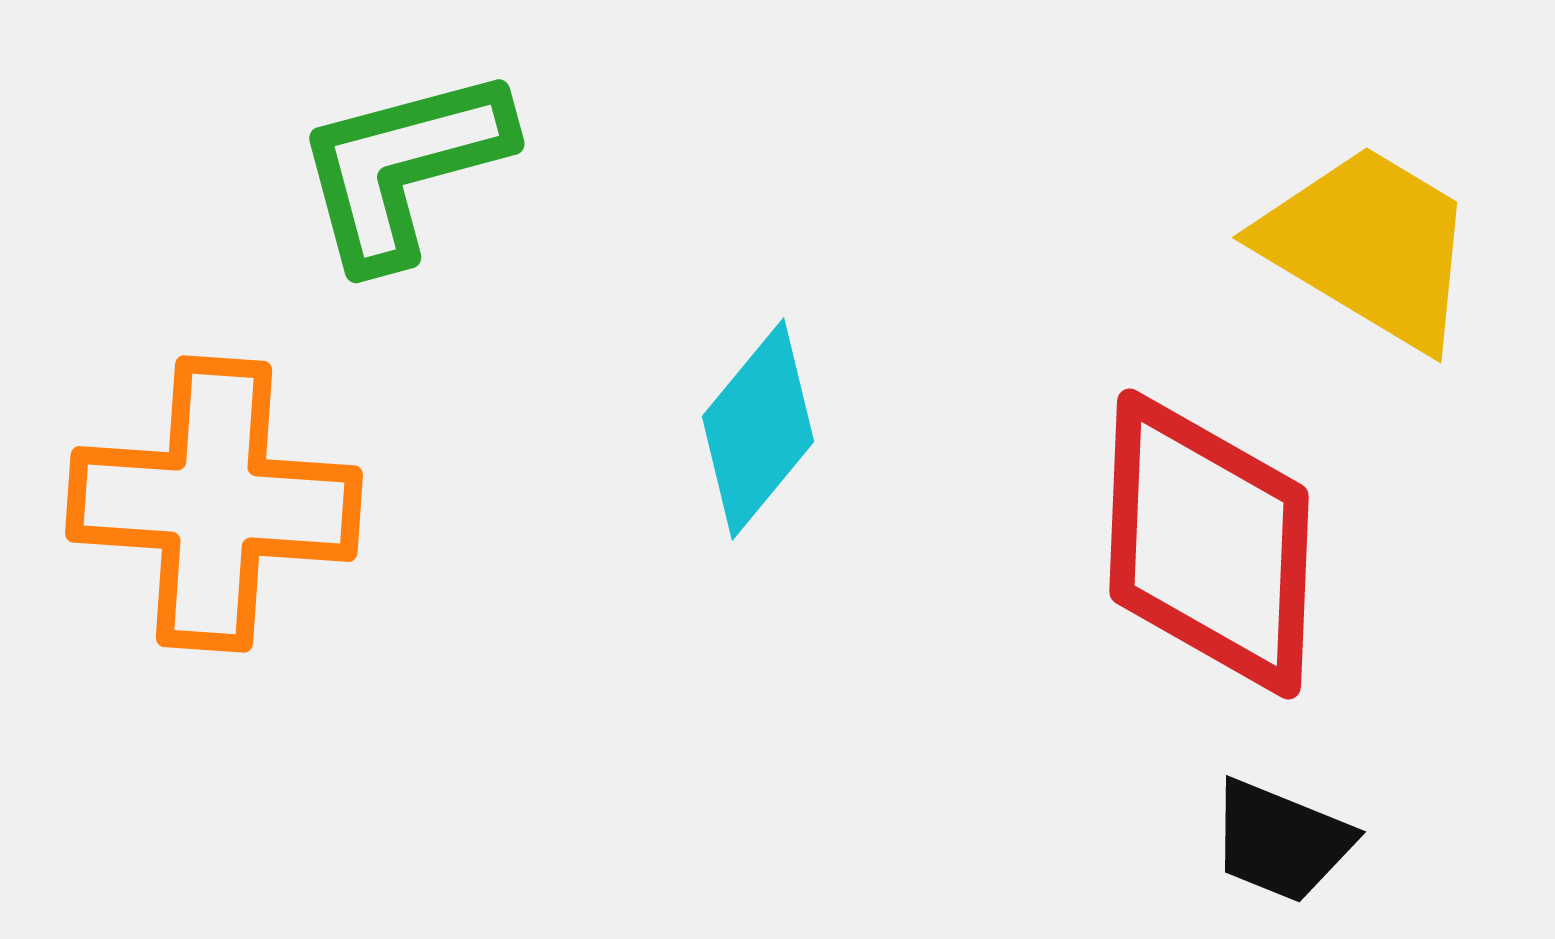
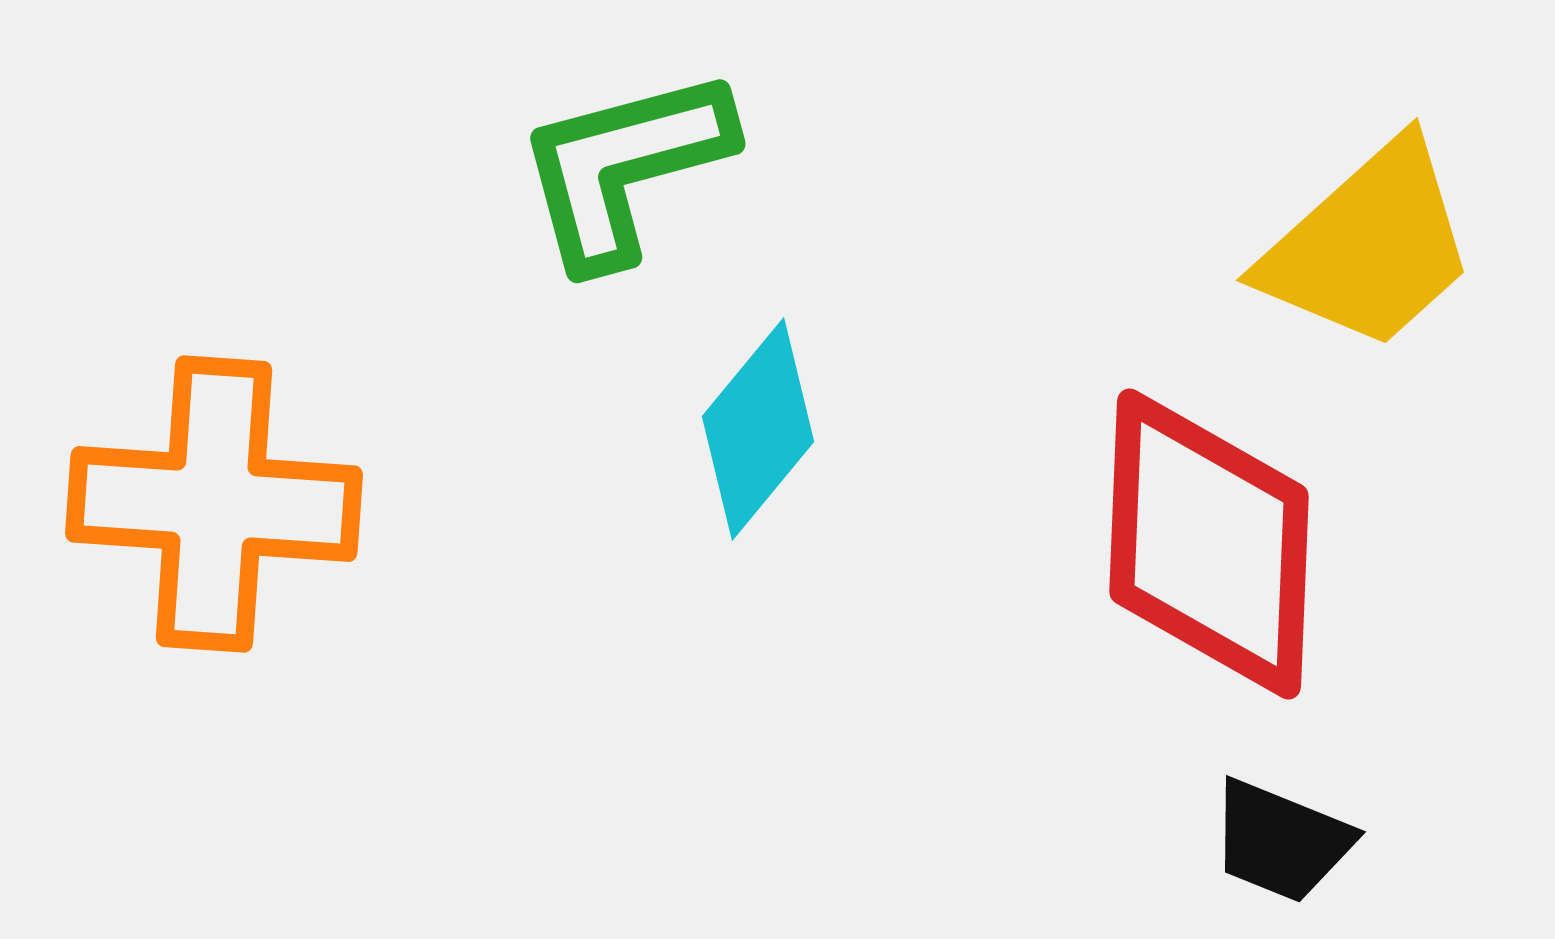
green L-shape: moved 221 px right
yellow trapezoid: rotated 107 degrees clockwise
